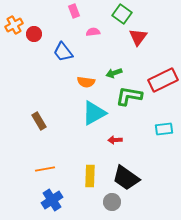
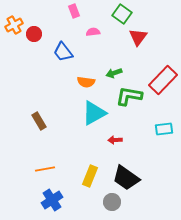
red rectangle: rotated 20 degrees counterclockwise
yellow rectangle: rotated 20 degrees clockwise
